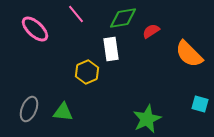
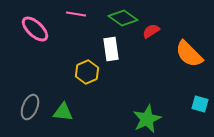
pink line: rotated 42 degrees counterclockwise
green diamond: rotated 44 degrees clockwise
gray ellipse: moved 1 px right, 2 px up
